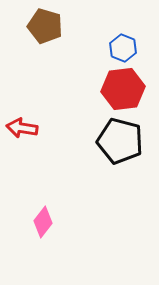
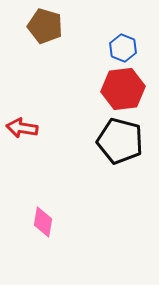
pink diamond: rotated 28 degrees counterclockwise
